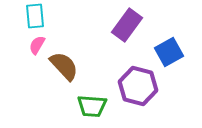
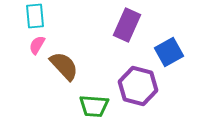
purple rectangle: rotated 12 degrees counterclockwise
green trapezoid: moved 2 px right
